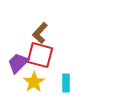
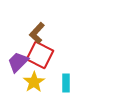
brown L-shape: moved 3 px left
red square: rotated 12 degrees clockwise
purple trapezoid: moved 1 px up
